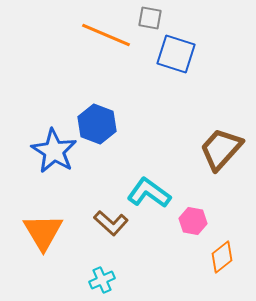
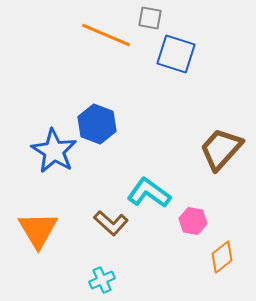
orange triangle: moved 5 px left, 2 px up
